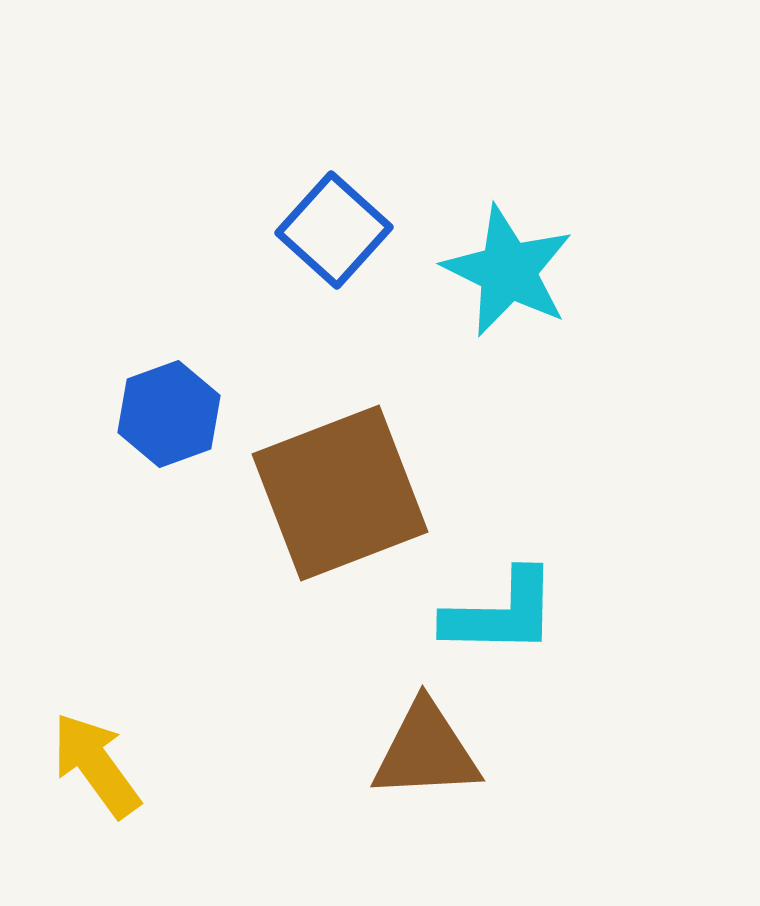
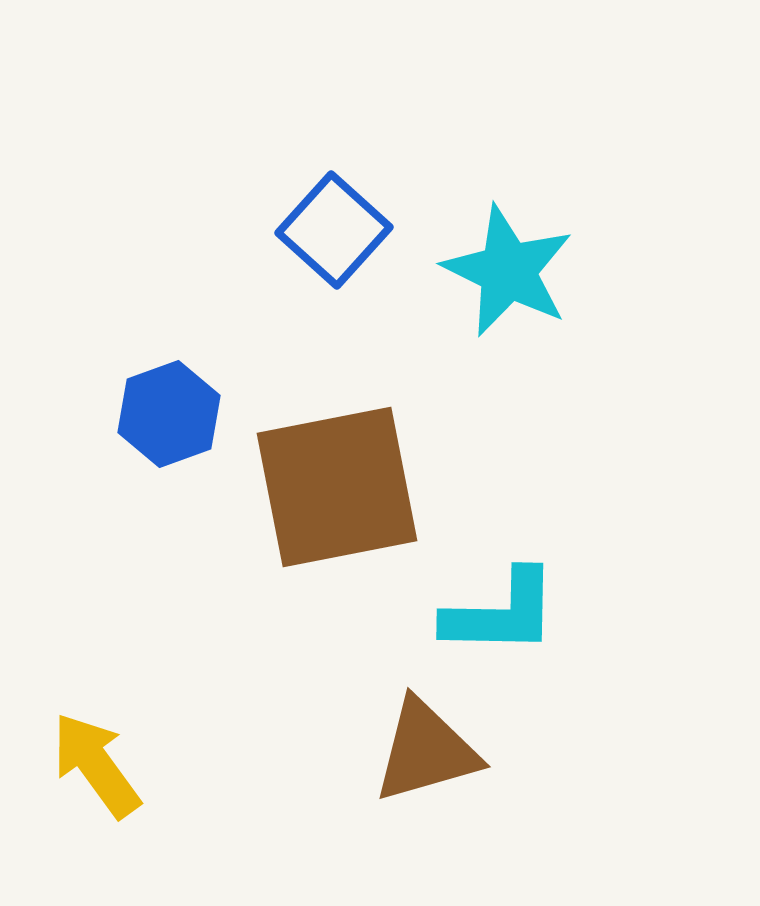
brown square: moved 3 px left, 6 px up; rotated 10 degrees clockwise
brown triangle: rotated 13 degrees counterclockwise
